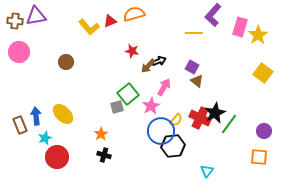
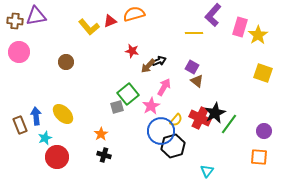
yellow square: rotated 18 degrees counterclockwise
black hexagon: rotated 10 degrees counterclockwise
